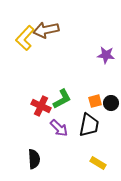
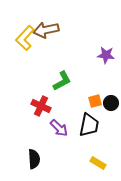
green L-shape: moved 18 px up
